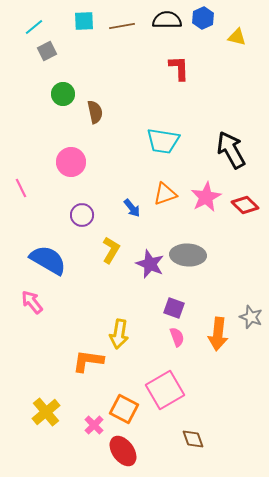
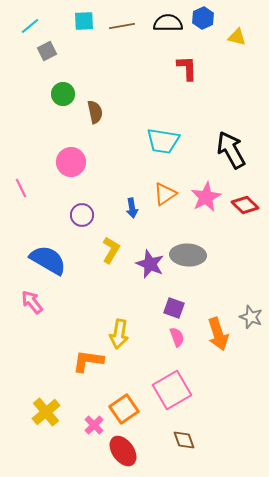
black semicircle: moved 1 px right, 3 px down
cyan line: moved 4 px left, 1 px up
red L-shape: moved 8 px right
orange triangle: rotated 15 degrees counterclockwise
blue arrow: rotated 30 degrees clockwise
orange arrow: rotated 24 degrees counterclockwise
pink square: moved 7 px right
orange square: rotated 28 degrees clockwise
brown diamond: moved 9 px left, 1 px down
